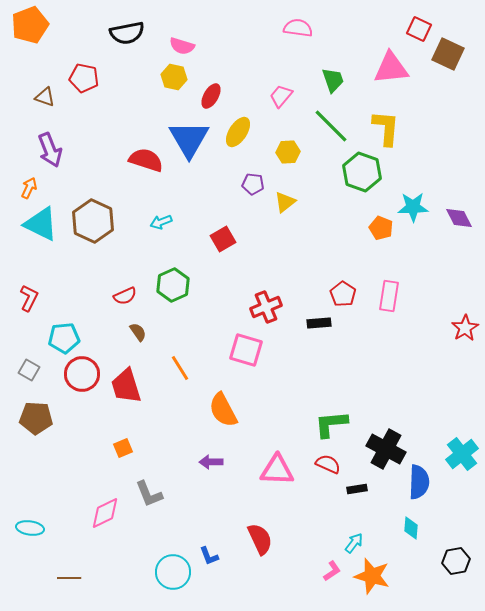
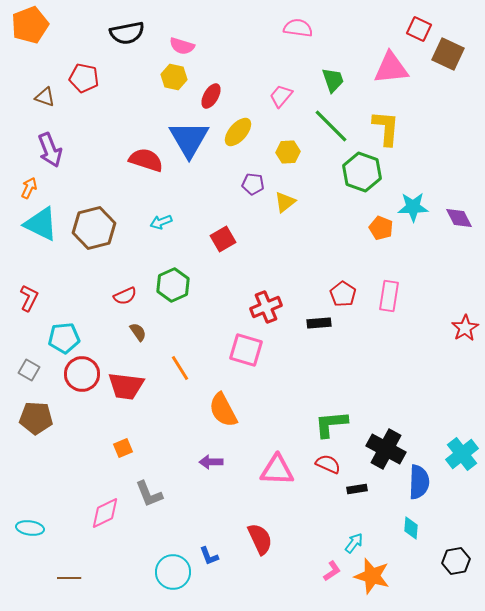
yellow ellipse at (238, 132): rotated 8 degrees clockwise
brown hexagon at (93, 221): moved 1 px right, 7 px down; rotated 21 degrees clockwise
red trapezoid at (126, 386): rotated 66 degrees counterclockwise
